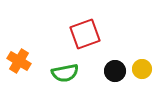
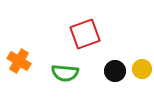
green semicircle: rotated 16 degrees clockwise
